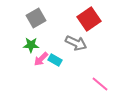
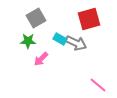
red square: rotated 20 degrees clockwise
green star: moved 3 px left, 4 px up
cyan rectangle: moved 5 px right, 21 px up
pink line: moved 2 px left, 1 px down
